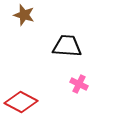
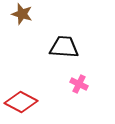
brown star: moved 2 px left, 1 px up
black trapezoid: moved 3 px left, 1 px down
